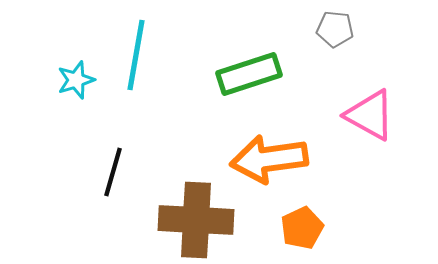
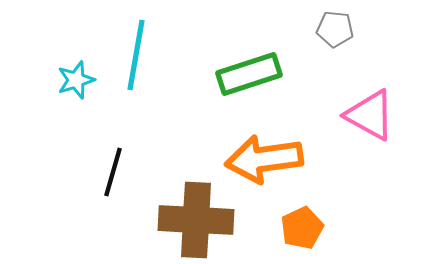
orange arrow: moved 5 px left
